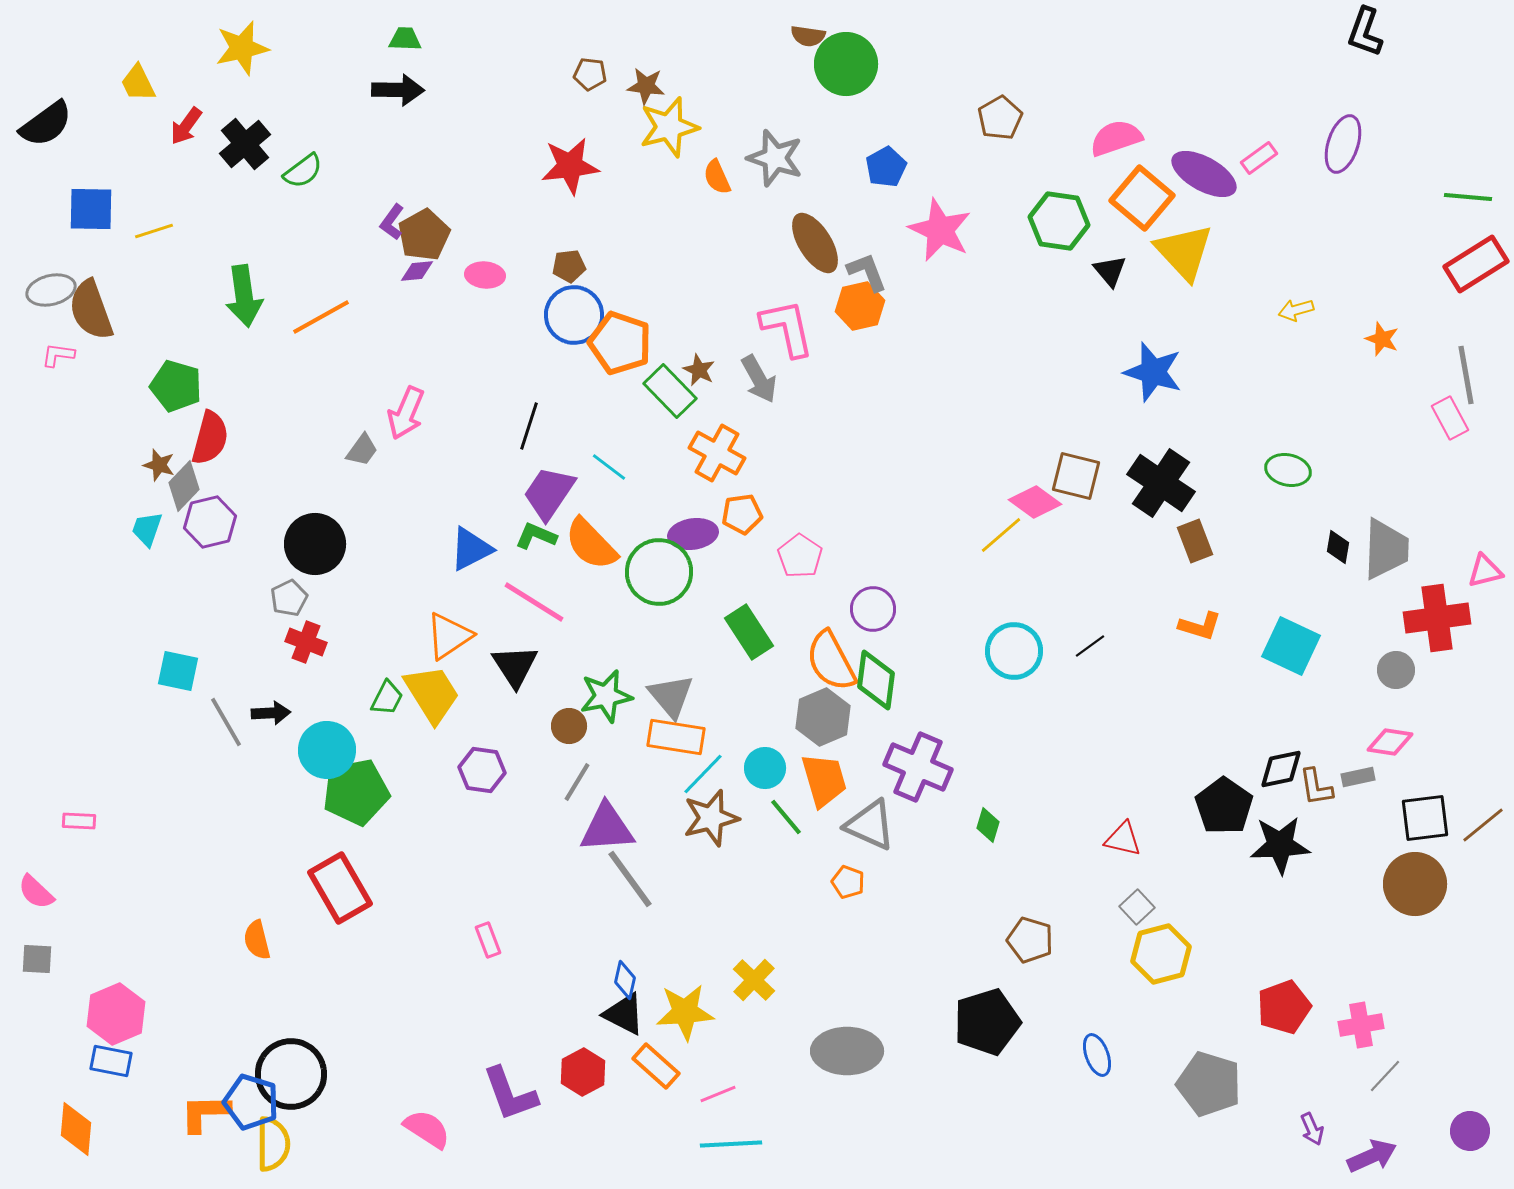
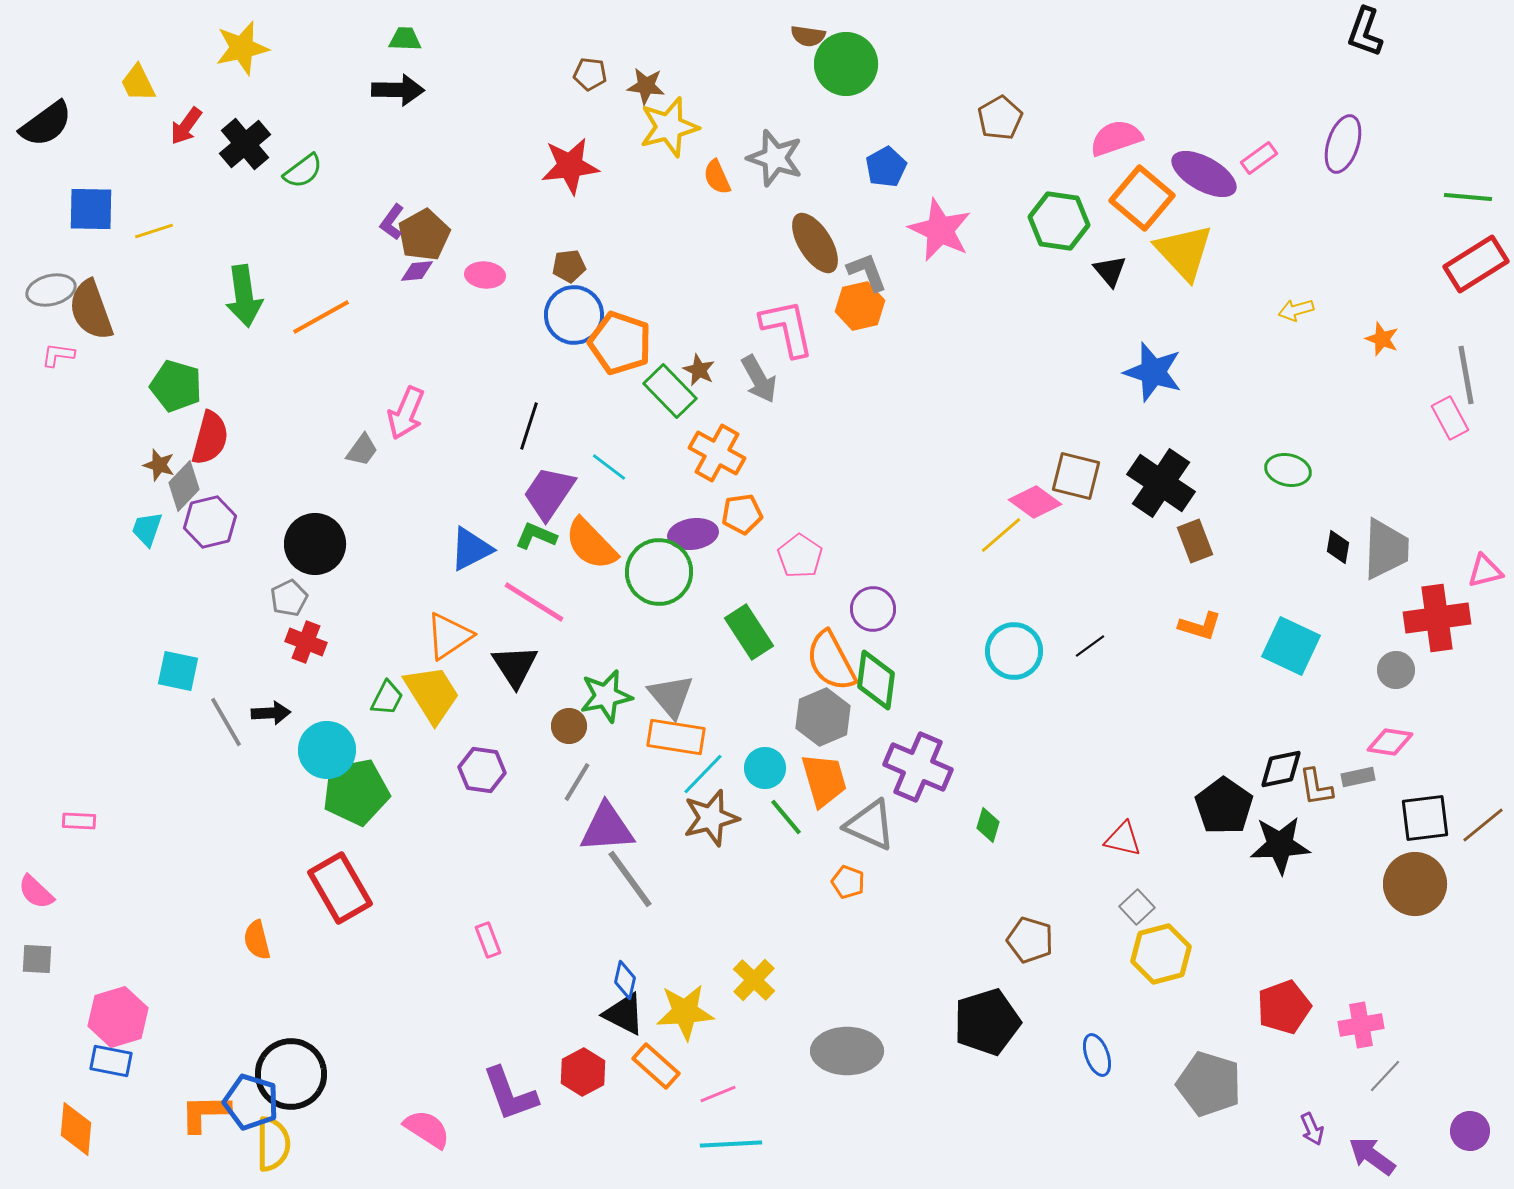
pink hexagon at (116, 1014): moved 2 px right, 3 px down; rotated 6 degrees clockwise
purple arrow at (1372, 1156): rotated 120 degrees counterclockwise
